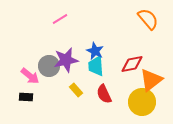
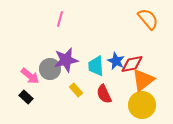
pink line: rotated 42 degrees counterclockwise
blue star: moved 21 px right, 10 px down
gray circle: moved 1 px right, 3 px down
orange triangle: moved 8 px left
black rectangle: rotated 40 degrees clockwise
yellow circle: moved 3 px down
